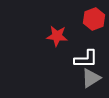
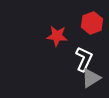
red hexagon: moved 2 px left, 4 px down
white L-shape: moved 2 px left; rotated 65 degrees counterclockwise
